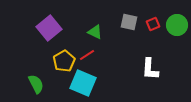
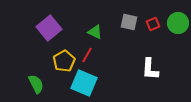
green circle: moved 1 px right, 2 px up
red line: rotated 28 degrees counterclockwise
cyan square: moved 1 px right
